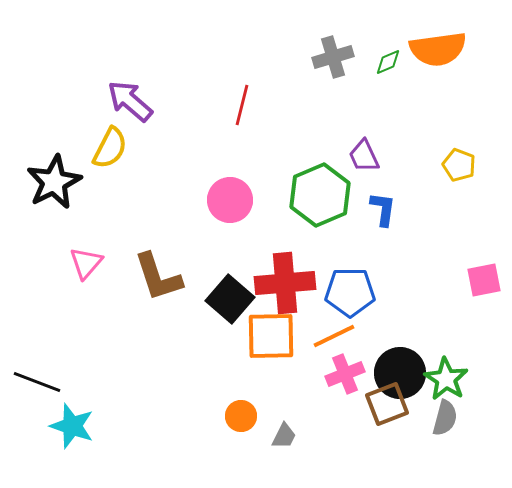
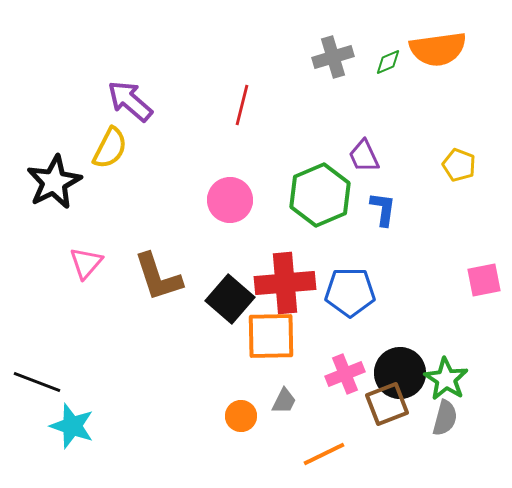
orange line: moved 10 px left, 118 px down
gray trapezoid: moved 35 px up
